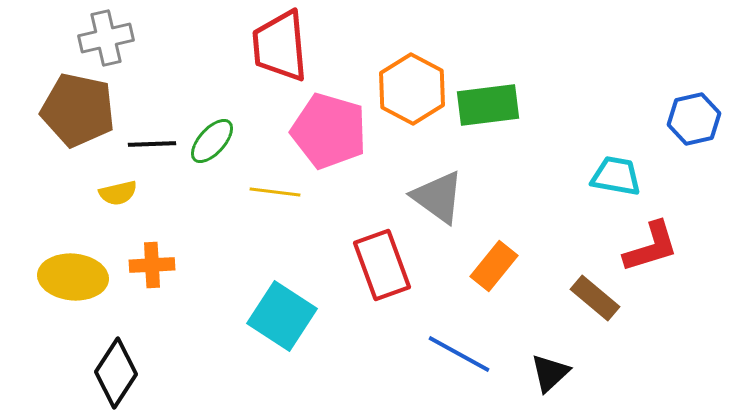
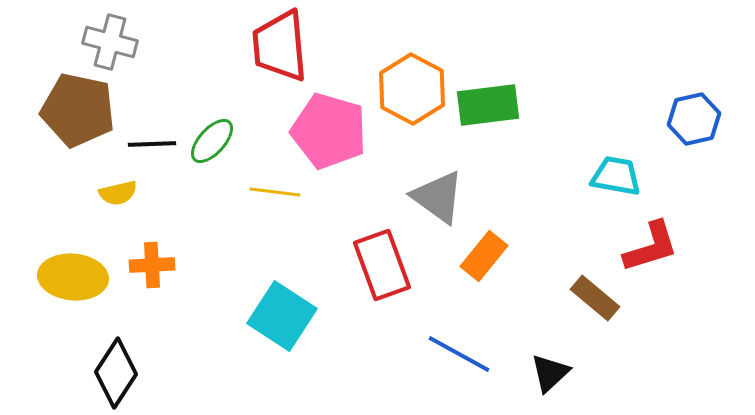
gray cross: moved 4 px right, 4 px down; rotated 28 degrees clockwise
orange rectangle: moved 10 px left, 10 px up
